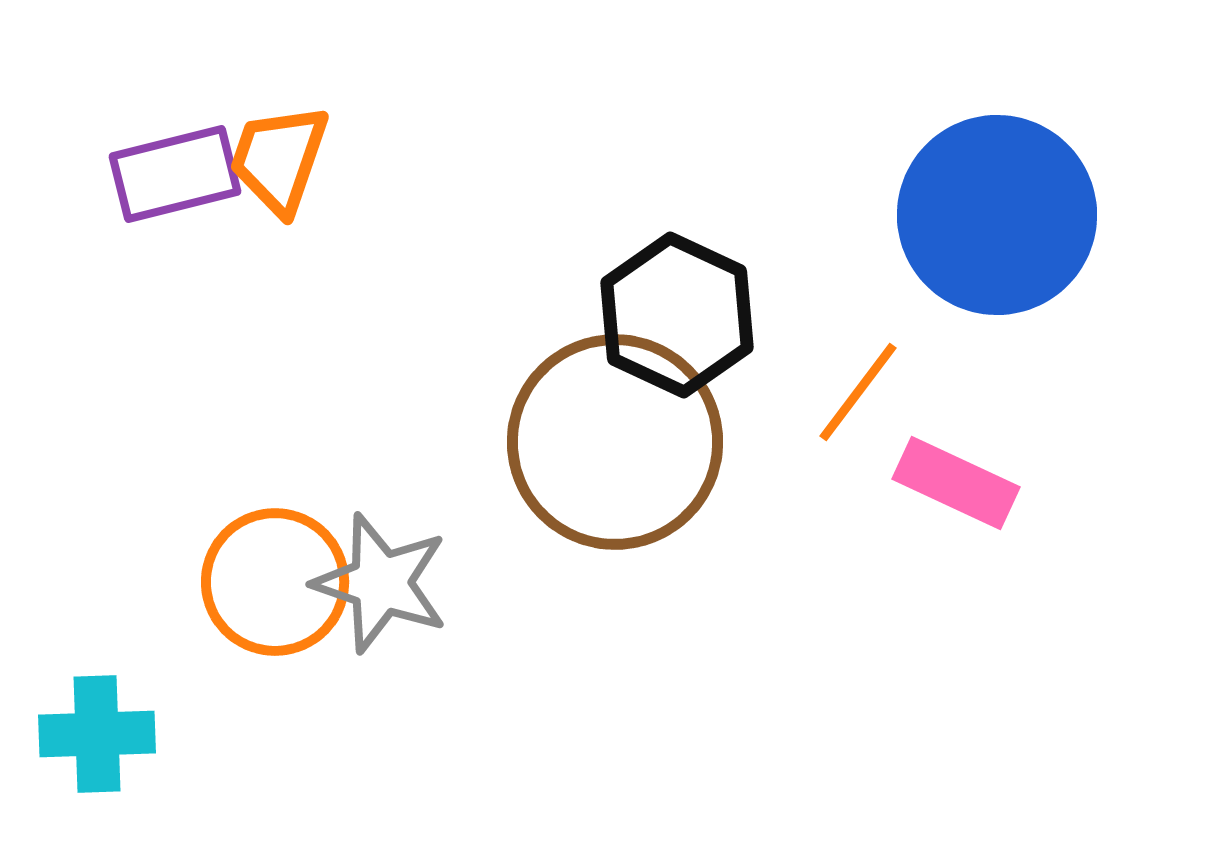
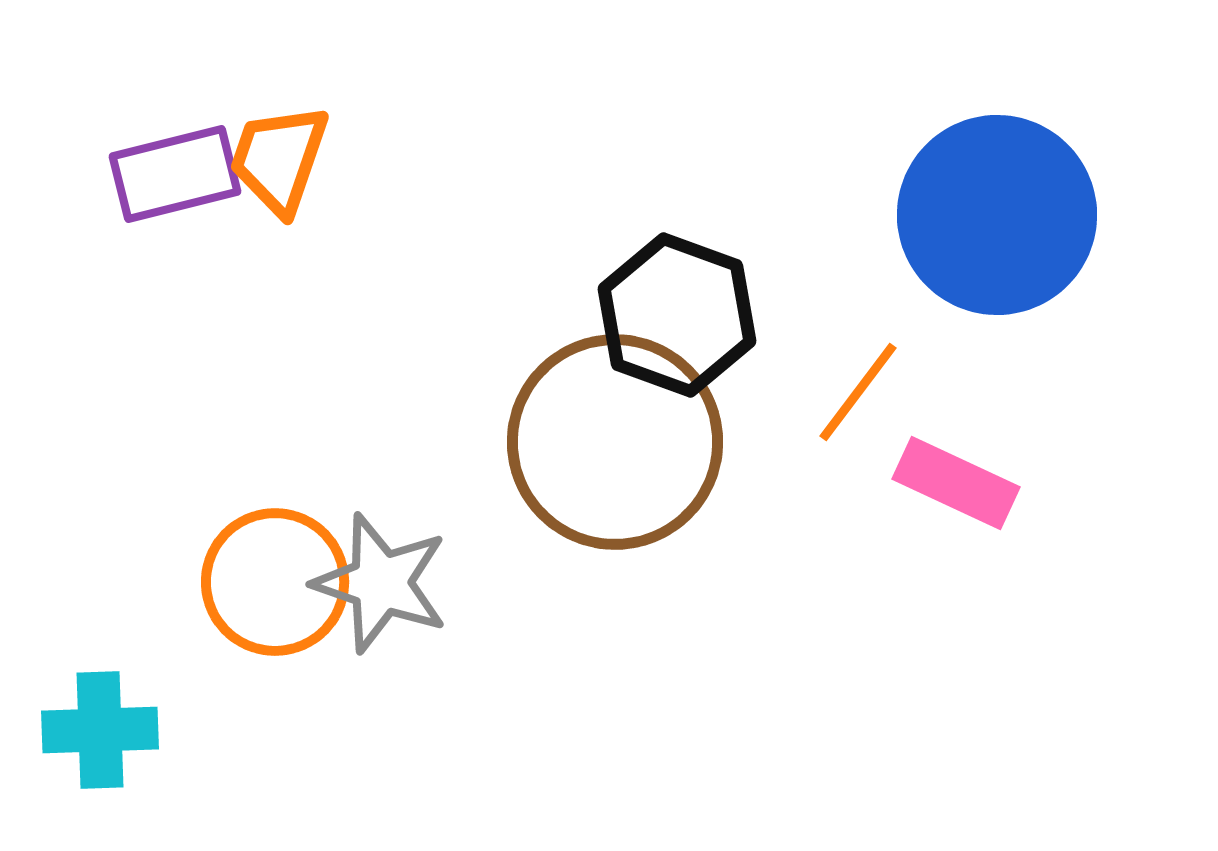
black hexagon: rotated 5 degrees counterclockwise
cyan cross: moved 3 px right, 4 px up
